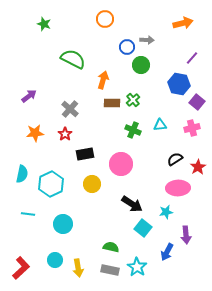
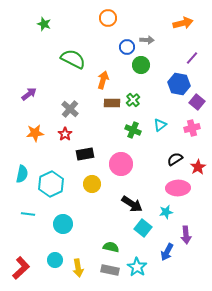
orange circle at (105, 19): moved 3 px right, 1 px up
purple arrow at (29, 96): moved 2 px up
cyan triangle at (160, 125): rotated 32 degrees counterclockwise
